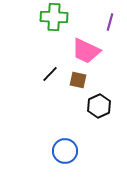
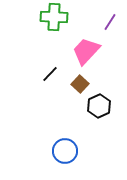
purple line: rotated 18 degrees clockwise
pink trapezoid: rotated 108 degrees clockwise
brown square: moved 2 px right, 4 px down; rotated 30 degrees clockwise
